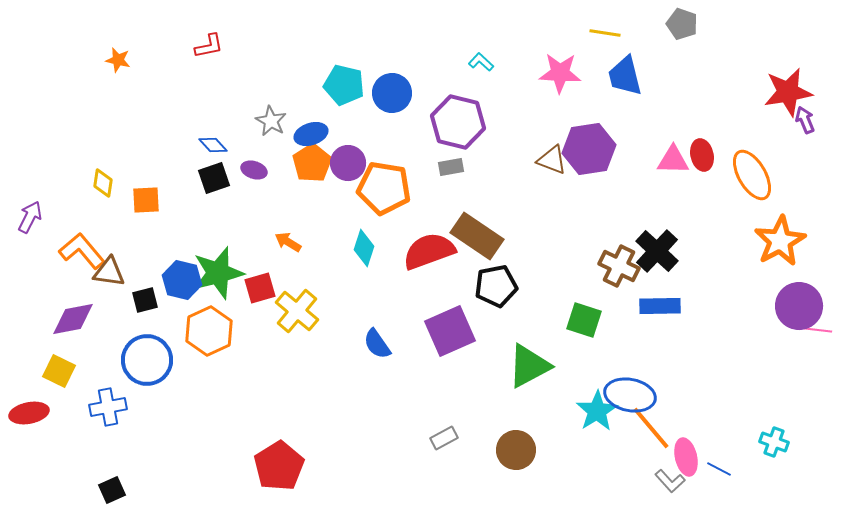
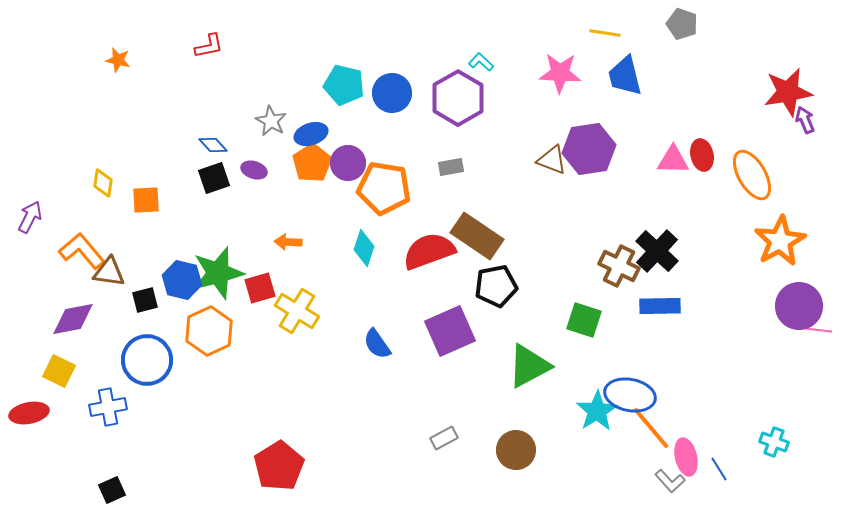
purple hexagon at (458, 122): moved 24 px up; rotated 16 degrees clockwise
orange arrow at (288, 242): rotated 28 degrees counterclockwise
yellow cross at (297, 311): rotated 9 degrees counterclockwise
blue line at (719, 469): rotated 30 degrees clockwise
